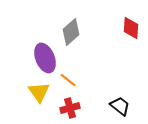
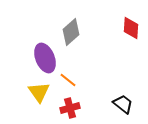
black trapezoid: moved 3 px right, 2 px up
